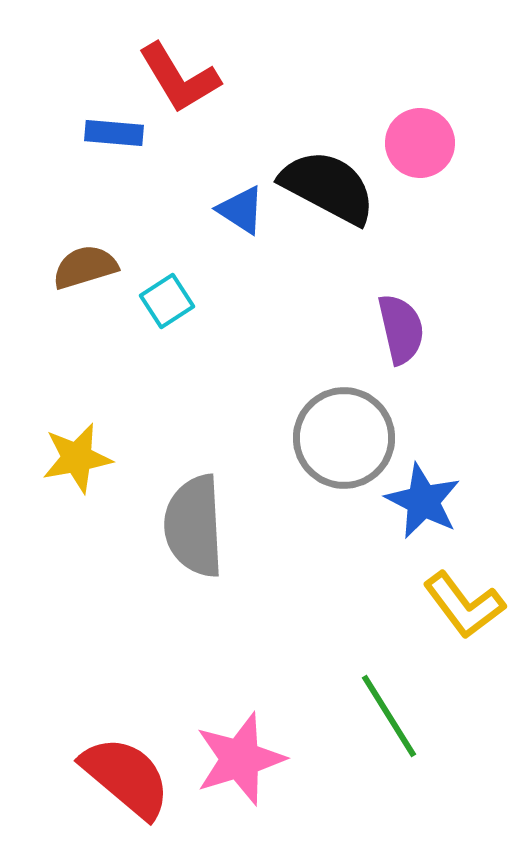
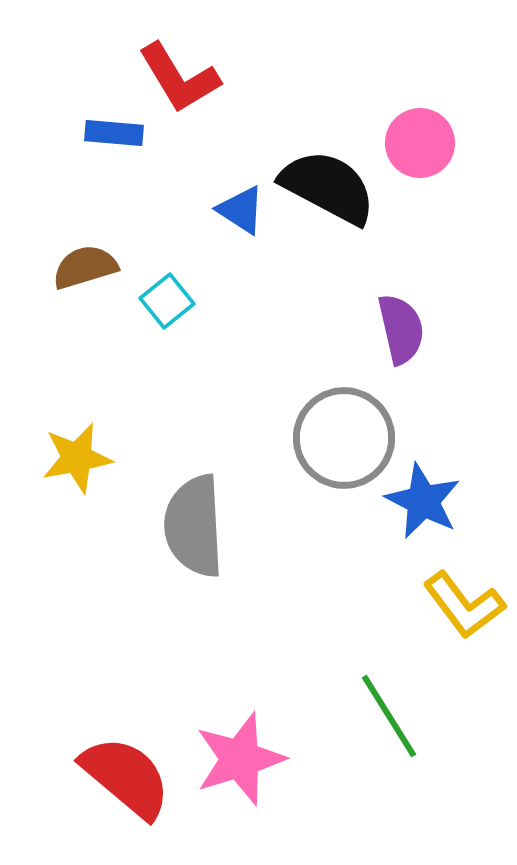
cyan square: rotated 6 degrees counterclockwise
